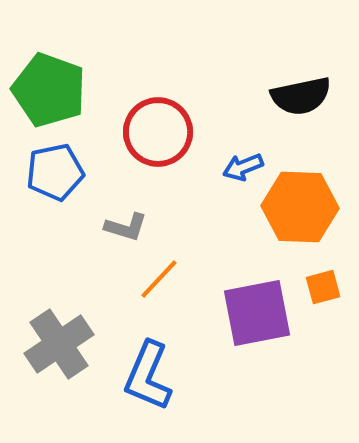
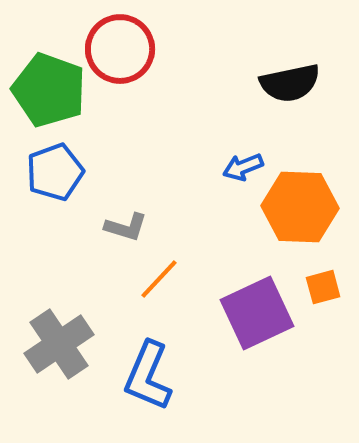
black semicircle: moved 11 px left, 13 px up
red circle: moved 38 px left, 83 px up
blue pentagon: rotated 8 degrees counterclockwise
purple square: rotated 14 degrees counterclockwise
